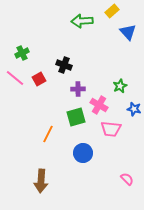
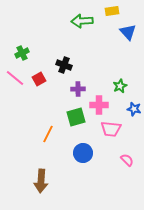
yellow rectangle: rotated 32 degrees clockwise
pink cross: rotated 30 degrees counterclockwise
pink semicircle: moved 19 px up
